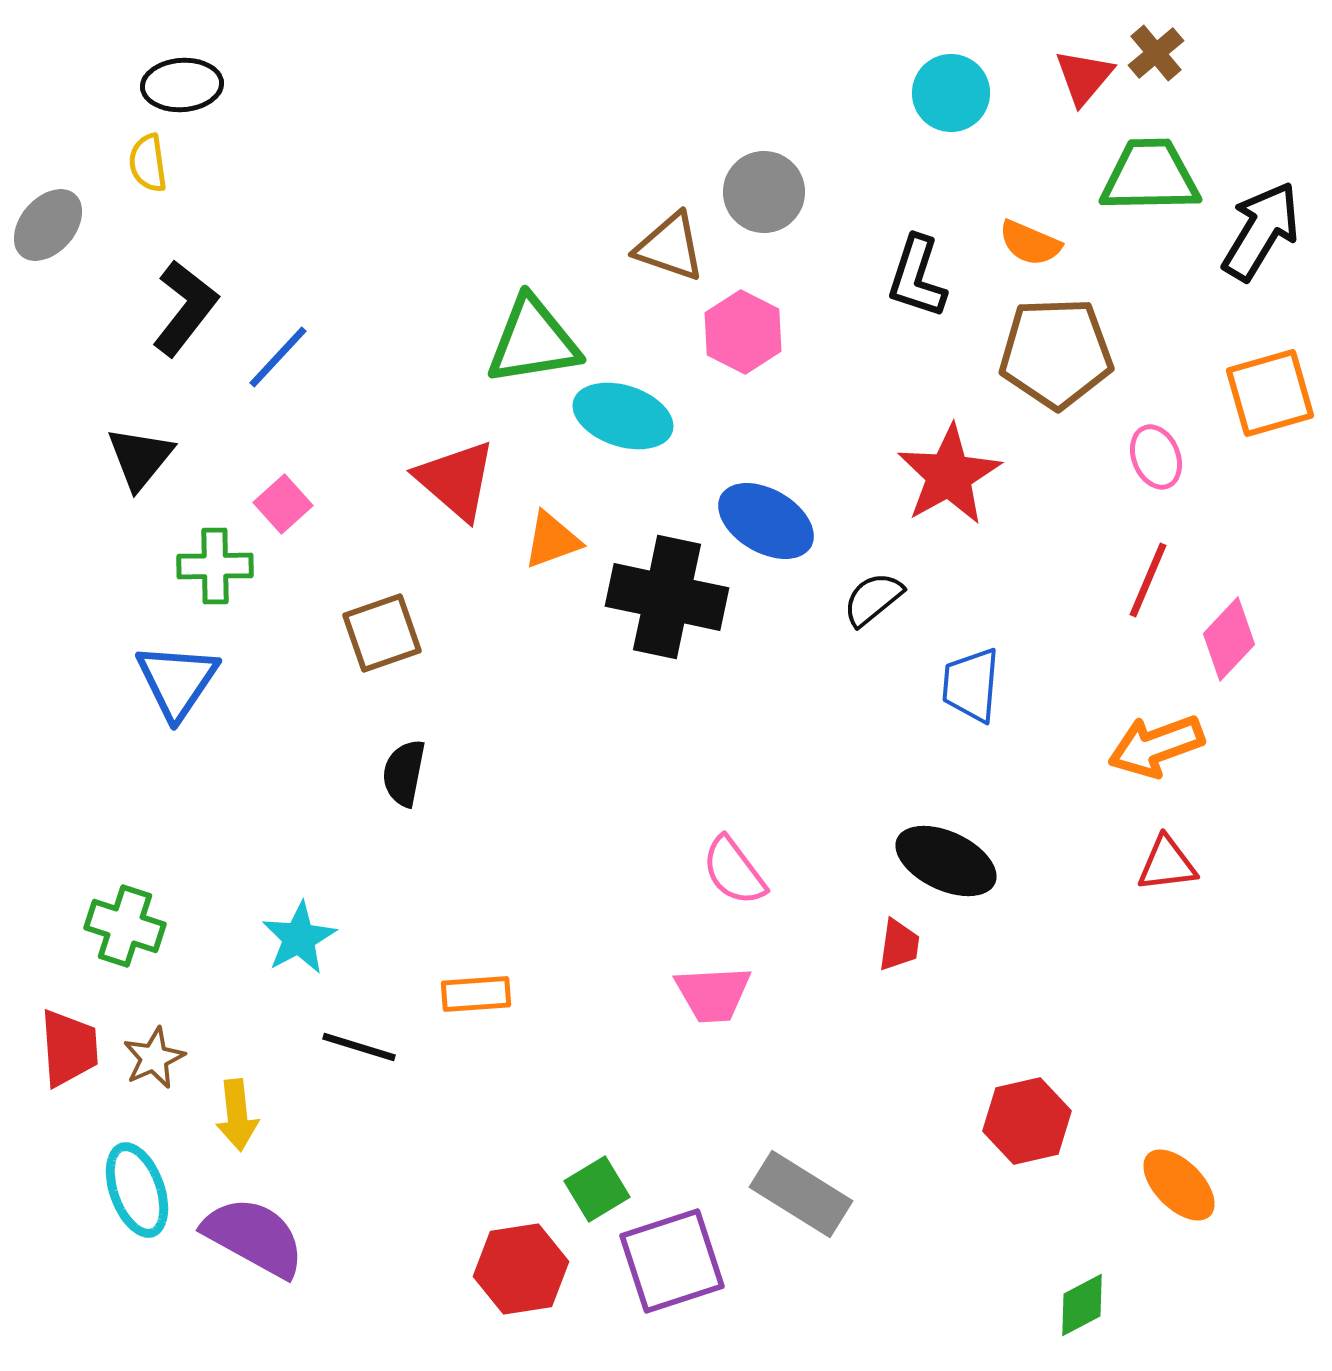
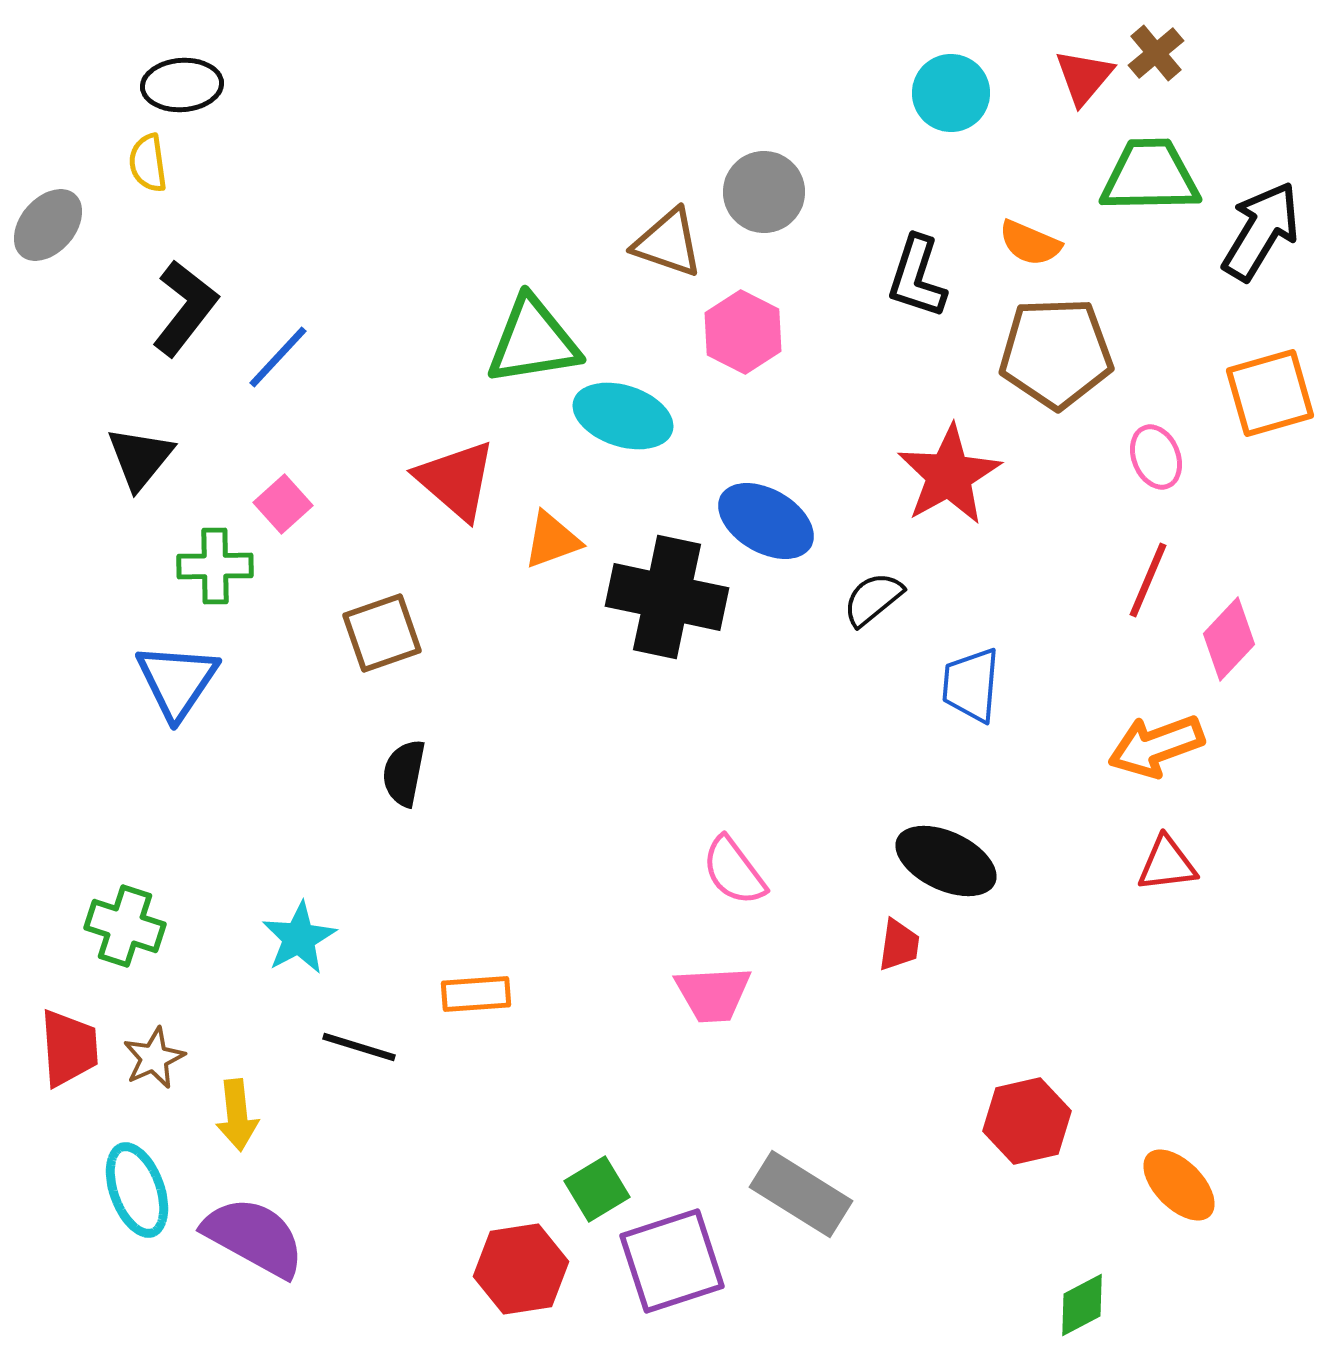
brown triangle at (670, 247): moved 2 px left, 4 px up
